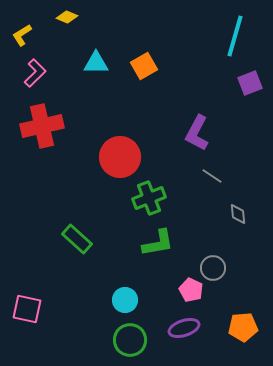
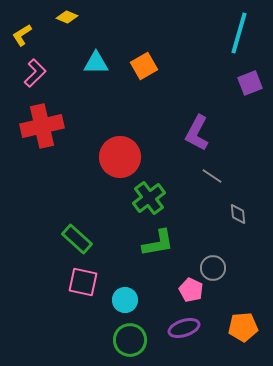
cyan line: moved 4 px right, 3 px up
green cross: rotated 16 degrees counterclockwise
pink square: moved 56 px right, 27 px up
